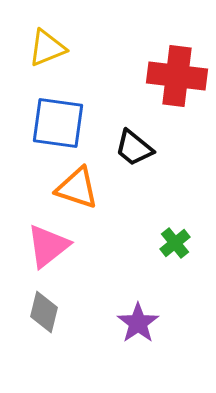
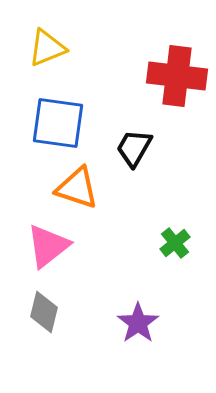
black trapezoid: rotated 81 degrees clockwise
